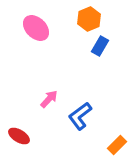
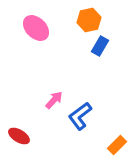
orange hexagon: moved 1 px down; rotated 10 degrees clockwise
pink arrow: moved 5 px right, 1 px down
